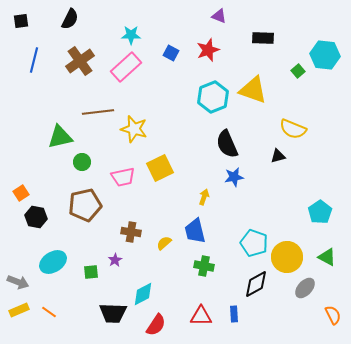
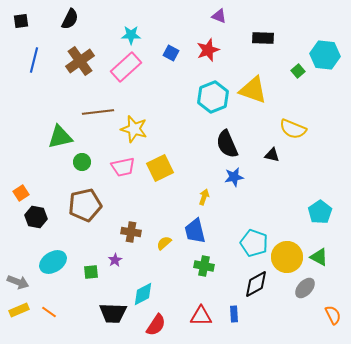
black triangle at (278, 156): moved 6 px left, 1 px up; rotated 28 degrees clockwise
pink trapezoid at (123, 177): moved 10 px up
green triangle at (327, 257): moved 8 px left
